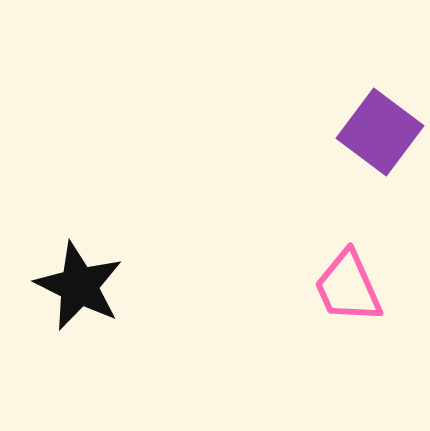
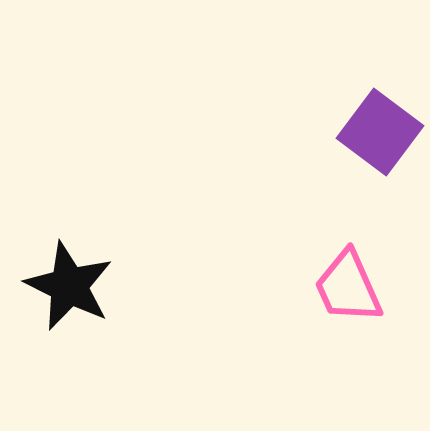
black star: moved 10 px left
